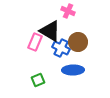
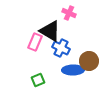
pink cross: moved 1 px right, 2 px down
brown circle: moved 11 px right, 19 px down
